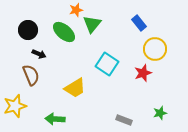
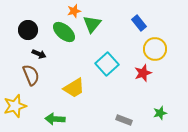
orange star: moved 2 px left, 1 px down
cyan square: rotated 15 degrees clockwise
yellow trapezoid: moved 1 px left
